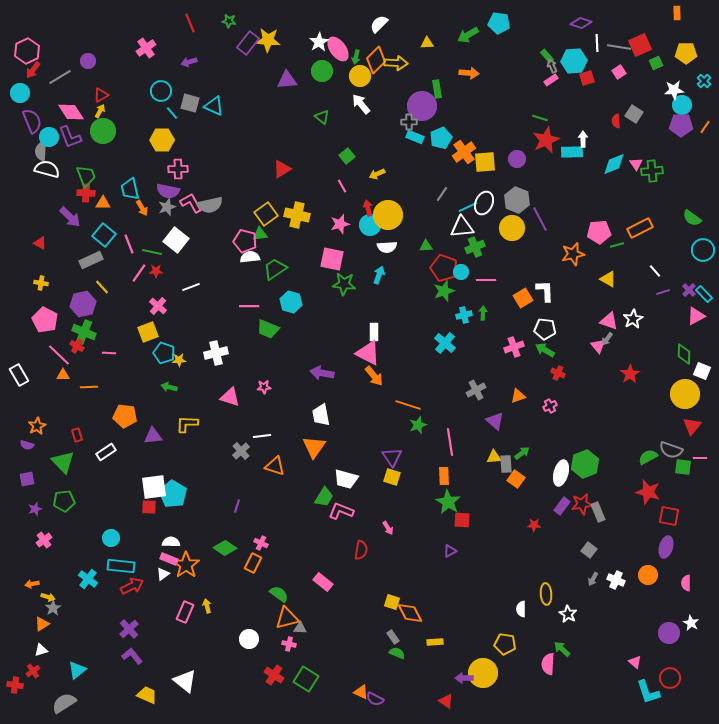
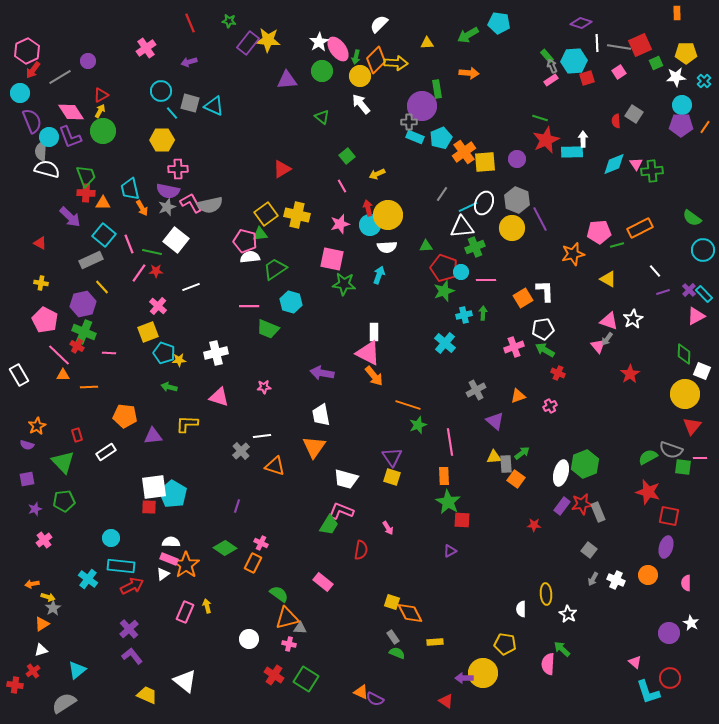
white star at (674, 90): moved 2 px right, 13 px up
white pentagon at (545, 329): moved 2 px left; rotated 15 degrees counterclockwise
pink triangle at (230, 397): moved 11 px left
green trapezoid at (324, 497): moved 5 px right, 28 px down
